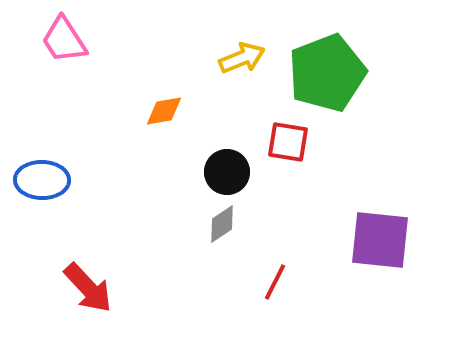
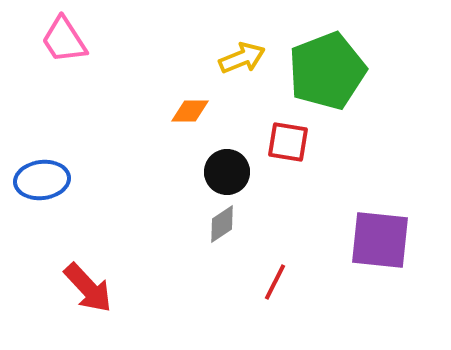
green pentagon: moved 2 px up
orange diamond: moved 26 px right; rotated 9 degrees clockwise
blue ellipse: rotated 8 degrees counterclockwise
